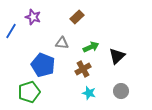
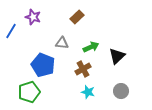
cyan star: moved 1 px left, 1 px up
